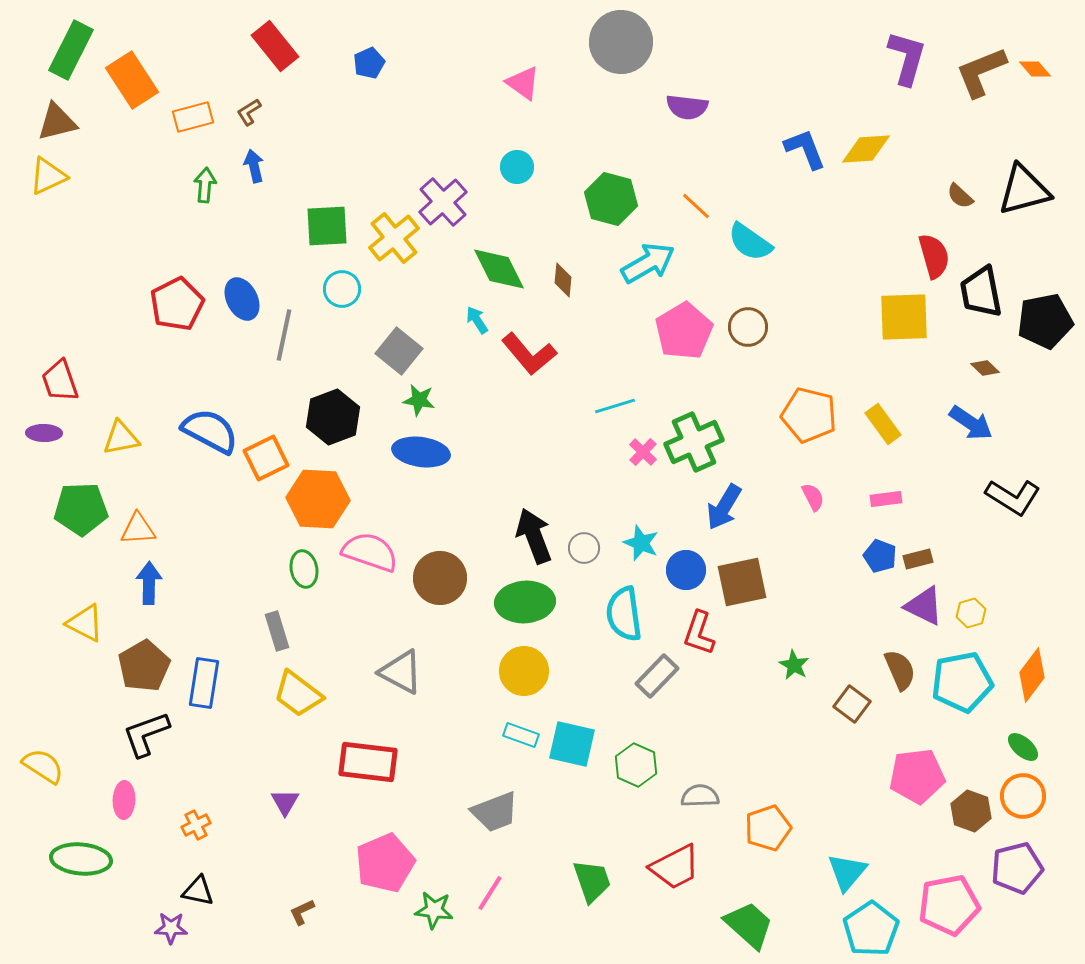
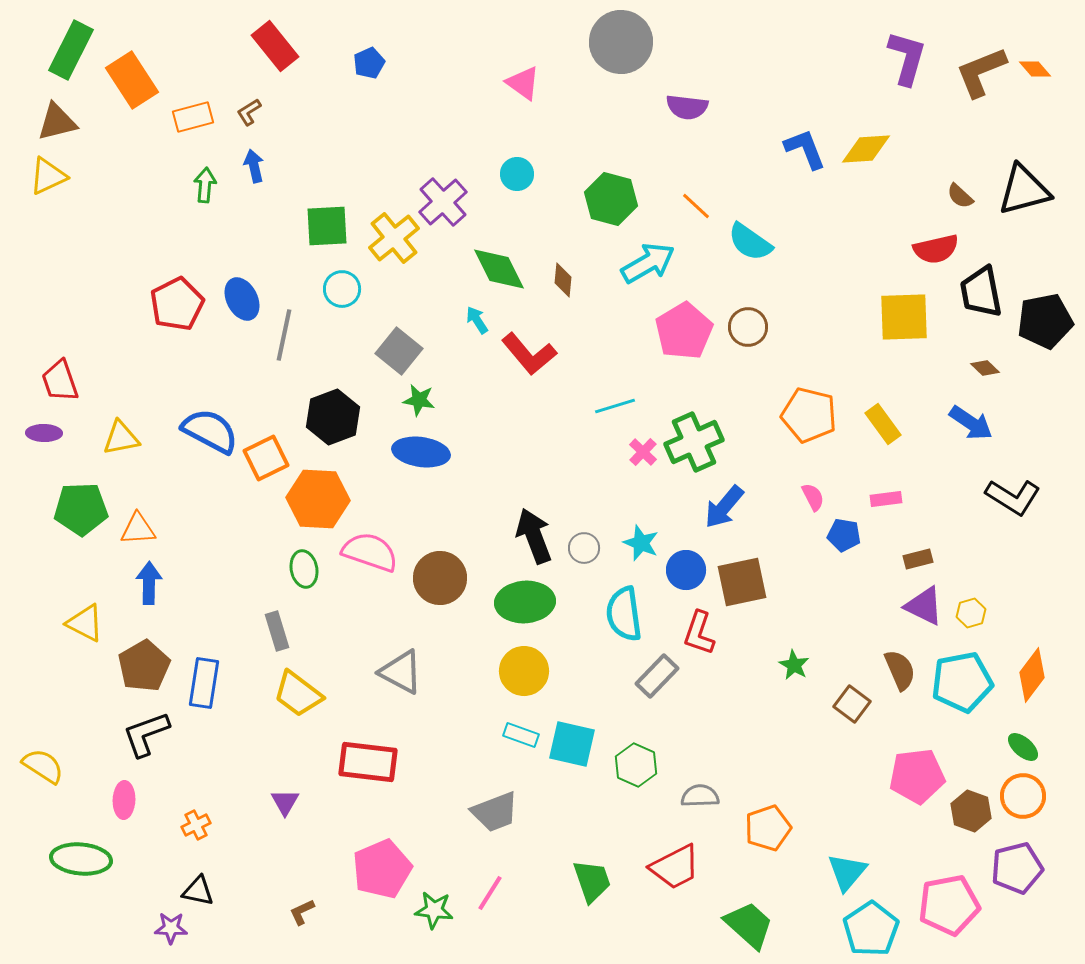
cyan circle at (517, 167): moved 7 px down
red semicircle at (934, 256): moved 2 px right, 7 px up; rotated 93 degrees clockwise
blue arrow at (724, 507): rotated 9 degrees clockwise
blue pentagon at (880, 556): moved 36 px left, 21 px up; rotated 12 degrees counterclockwise
pink pentagon at (385, 863): moved 3 px left, 6 px down
